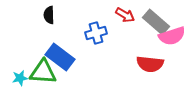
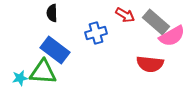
black semicircle: moved 3 px right, 2 px up
pink semicircle: rotated 12 degrees counterclockwise
blue rectangle: moved 5 px left, 7 px up
